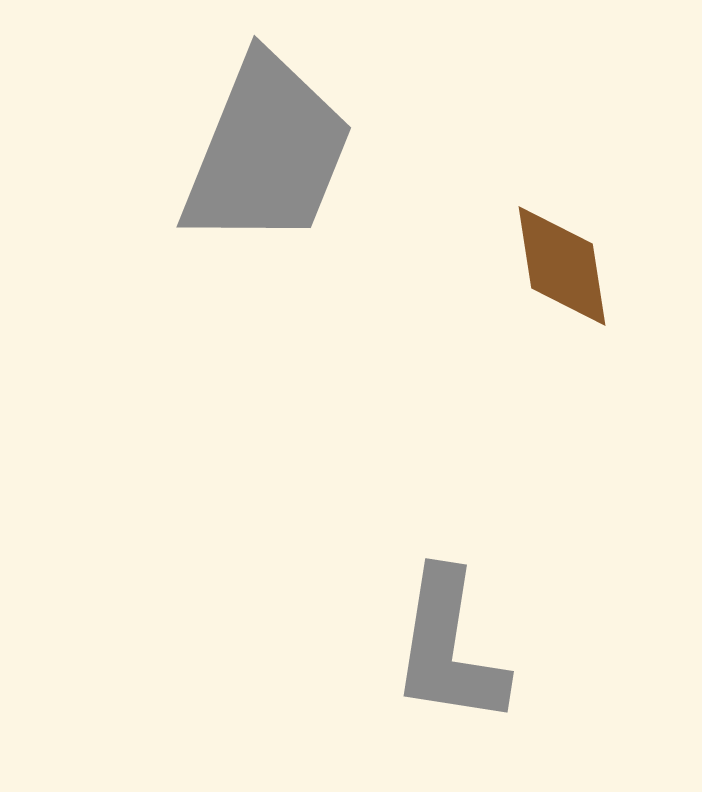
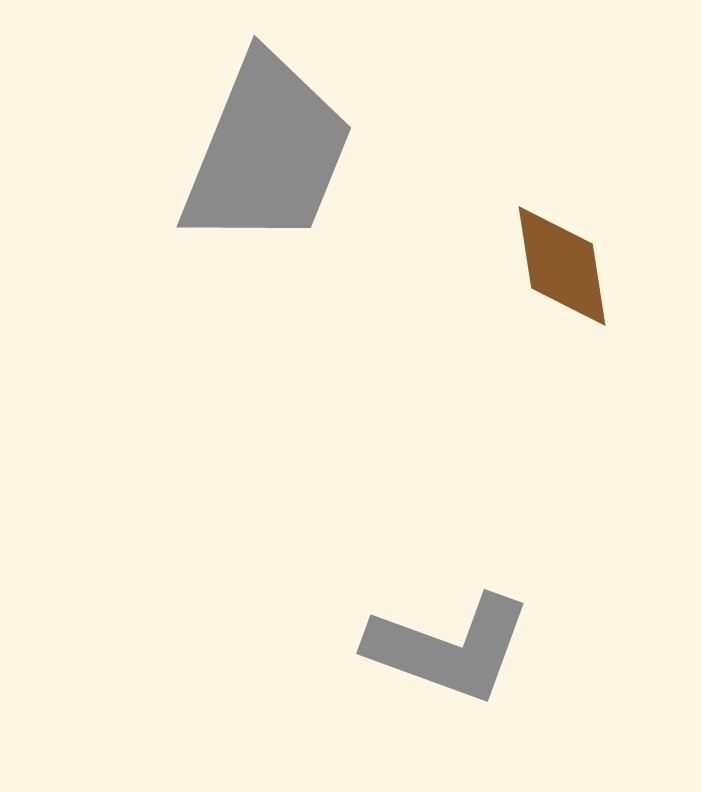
gray L-shape: rotated 79 degrees counterclockwise
